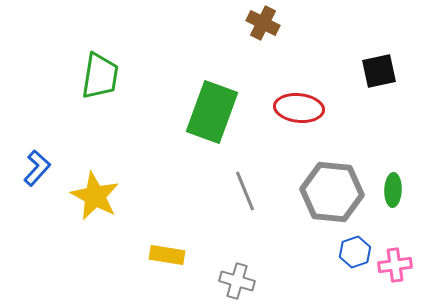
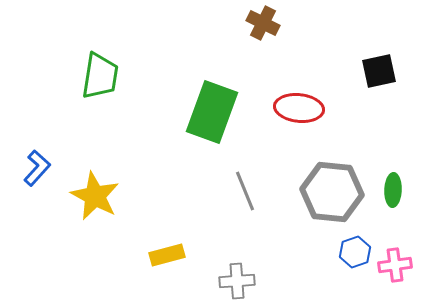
yellow rectangle: rotated 24 degrees counterclockwise
gray cross: rotated 20 degrees counterclockwise
